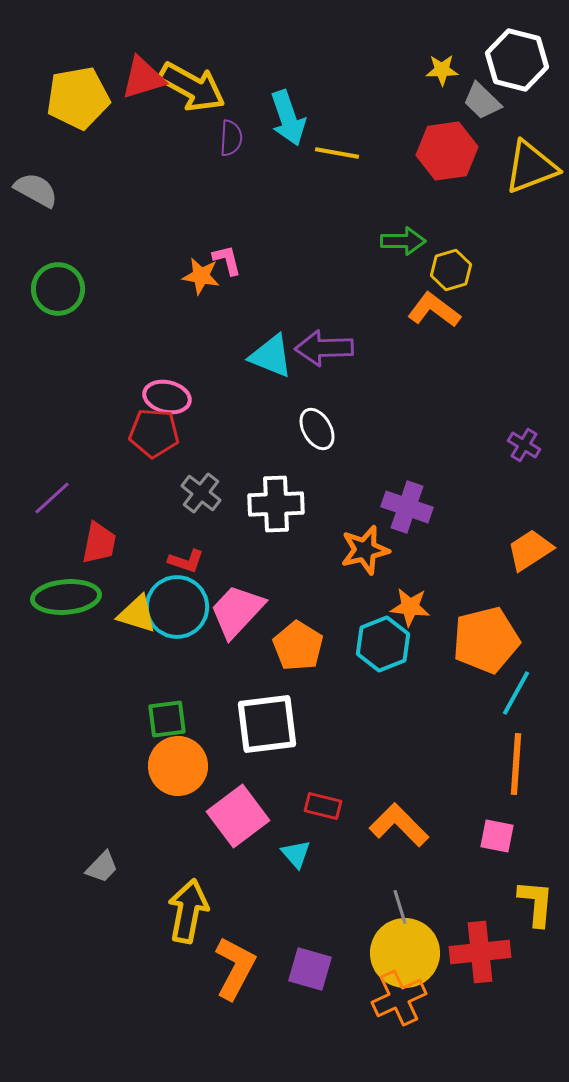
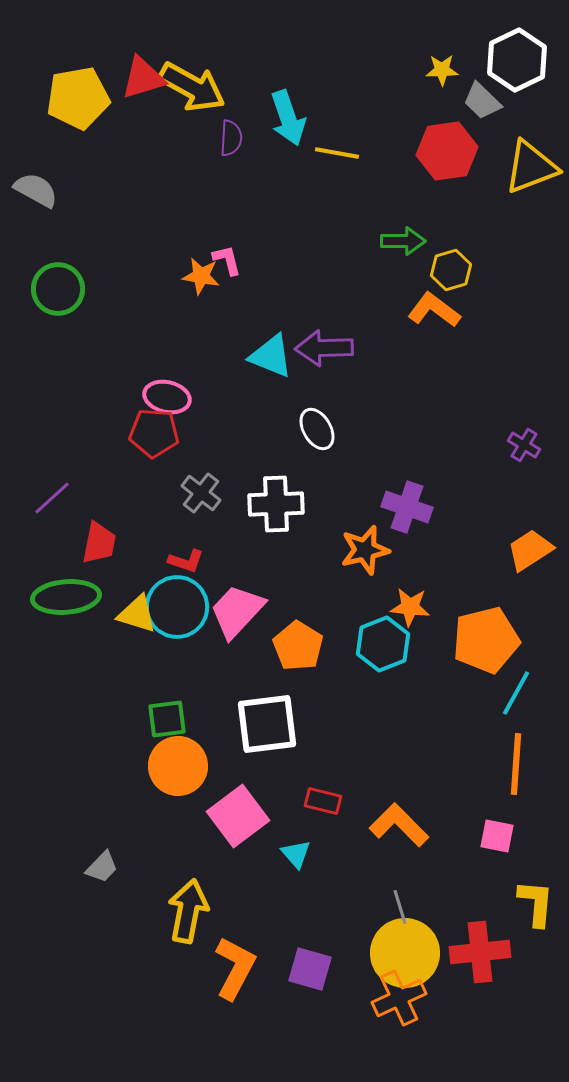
white hexagon at (517, 60): rotated 20 degrees clockwise
red rectangle at (323, 806): moved 5 px up
